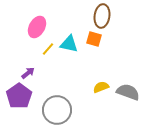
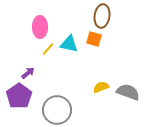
pink ellipse: moved 3 px right; rotated 30 degrees counterclockwise
